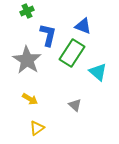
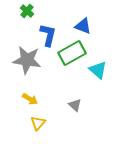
green cross: rotated 24 degrees counterclockwise
green rectangle: rotated 28 degrees clockwise
gray star: rotated 24 degrees counterclockwise
cyan triangle: moved 2 px up
yellow triangle: moved 1 px right, 5 px up; rotated 14 degrees counterclockwise
